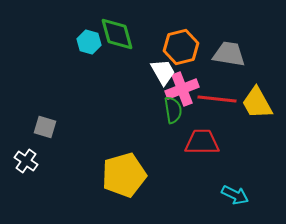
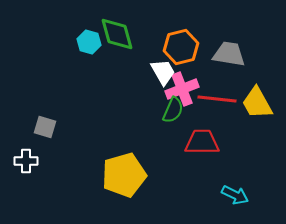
green semicircle: rotated 32 degrees clockwise
white cross: rotated 35 degrees counterclockwise
